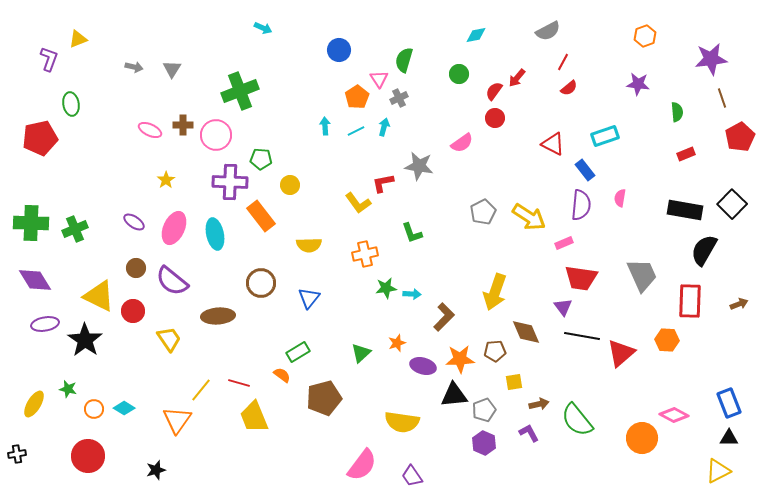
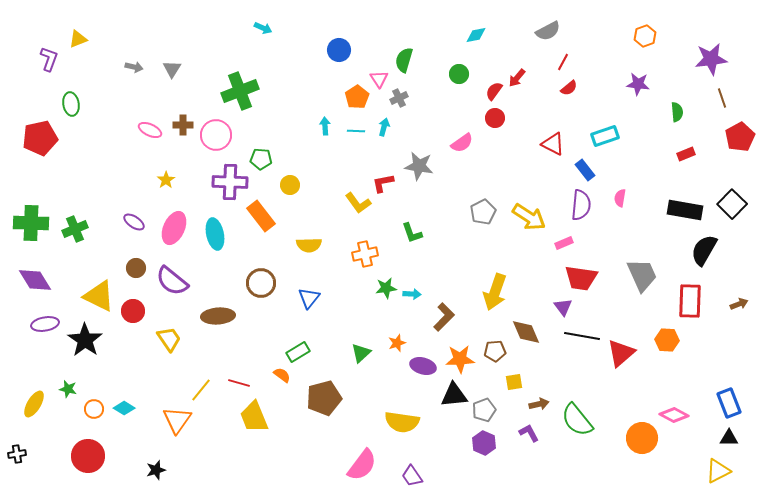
cyan line at (356, 131): rotated 30 degrees clockwise
